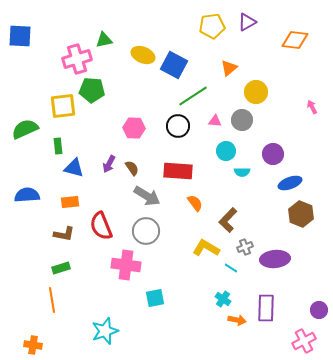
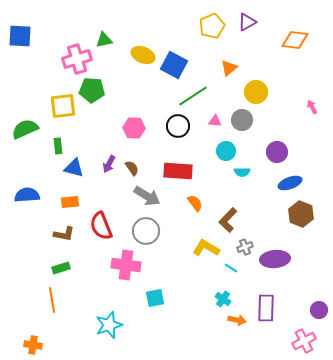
yellow pentagon at (212, 26): rotated 15 degrees counterclockwise
purple circle at (273, 154): moved 4 px right, 2 px up
cyan star at (105, 331): moved 4 px right, 6 px up
